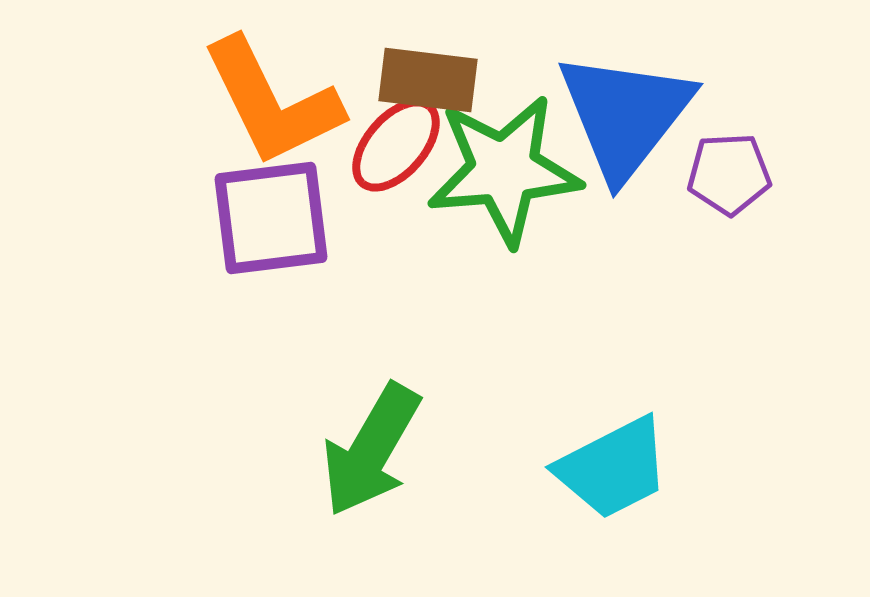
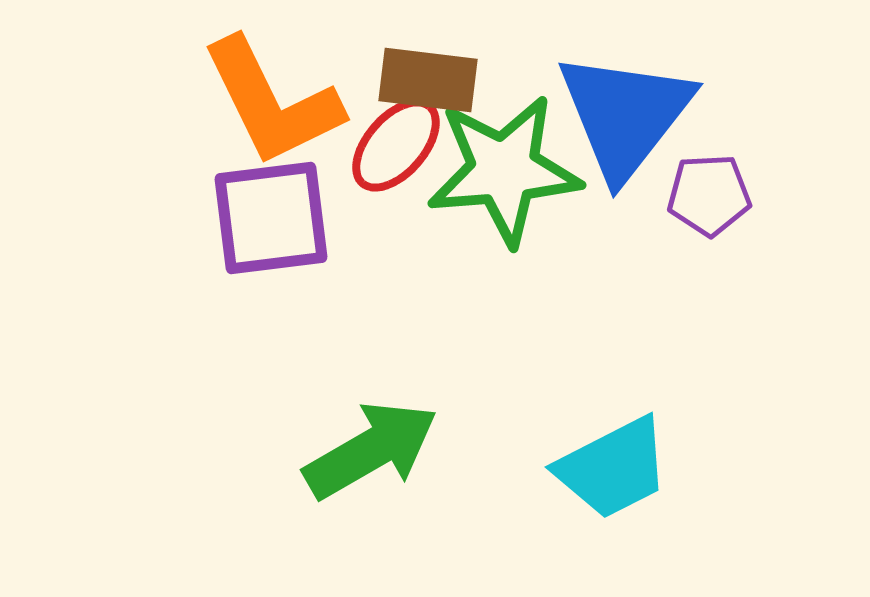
purple pentagon: moved 20 px left, 21 px down
green arrow: rotated 150 degrees counterclockwise
